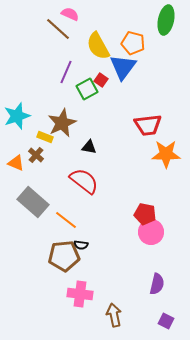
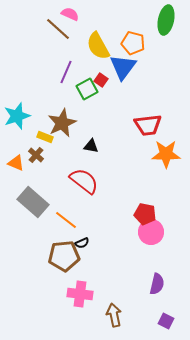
black triangle: moved 2 px right, 1 px up
black semicircle: moved 1 px right, 2 px up; rotated 32 degrees counterclockwise
